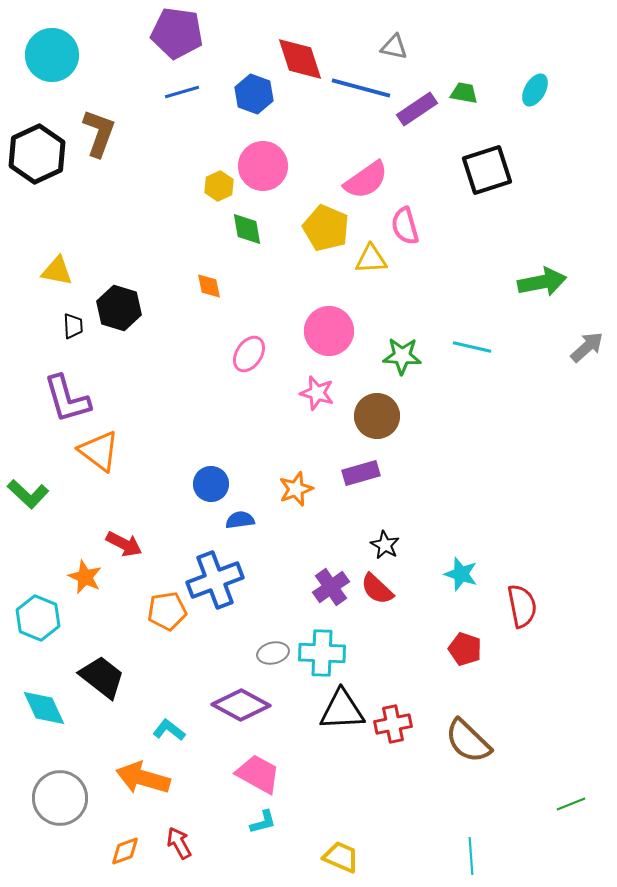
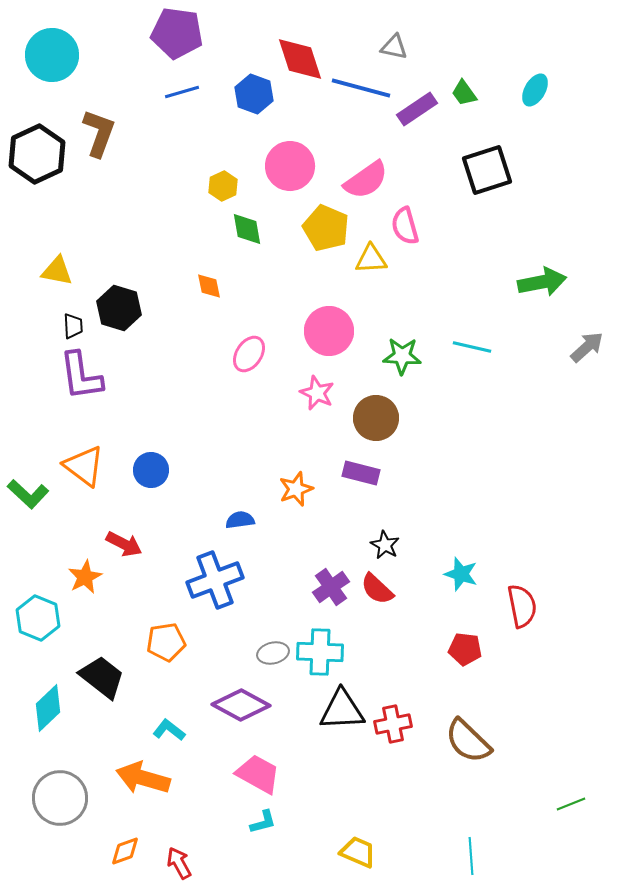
green trapezoid at (464, 93): rotated 136 degrees counterclockwise
pink circle at (263, 166): moved 27 px right
yellow hexagon at (219, 186): moved 4 px right
pink star at (317, 393): rotated 8 degrees clockwise
purple L-shape at (67, 399): moved 14 px right, 23 px up; rotated 8 degrees clockwise
brown circle at (377, 416): moved 1 px left, 2 px down
orange triangle at (99, 451): moved 15 px left, 15 px down
purple rectangle at (361, 473): rotated 30 degrees clockwise
blue circle at (211, 484): moved 60 px left, 14 px up
orange star at (85, 577): rotated 20 degrees clockwise
orange pentagon at (167, 611): moved 1 px left, 31 px down
red pentagon at (465, 649): rotated 12 degrees counterclockwise
cyan cross at (322, 653): moved 2 px left, 1 px up
cyan diamond at (44, 708): moved 4 px right; rotated 72 degrees clockwise
red arrow at (179, 843): moved 20 px down
yellow trapezoid at (341, 857): moved 17 px right, 5 px up
